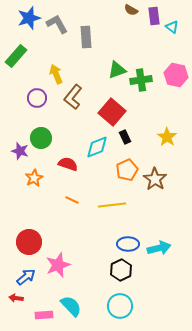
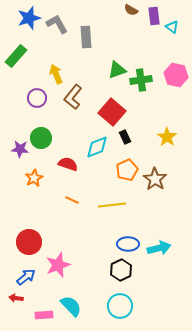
purple star: moved 2 px up; rotated 12 degrees counterclockwise
